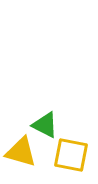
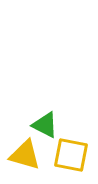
yellow triangle: moved 4 px right, 3 px down
